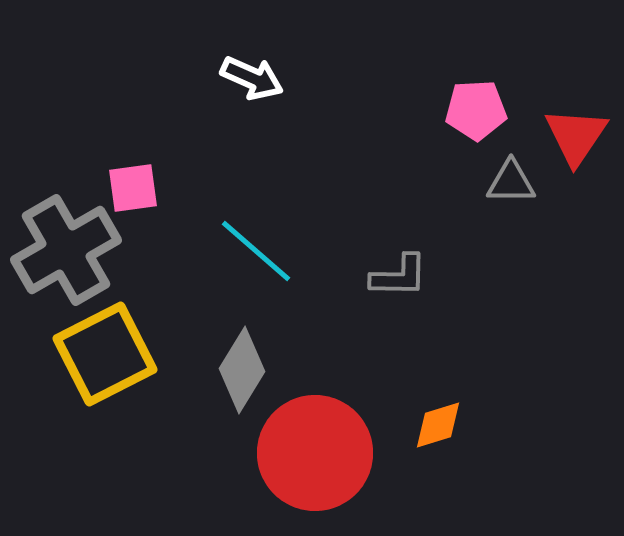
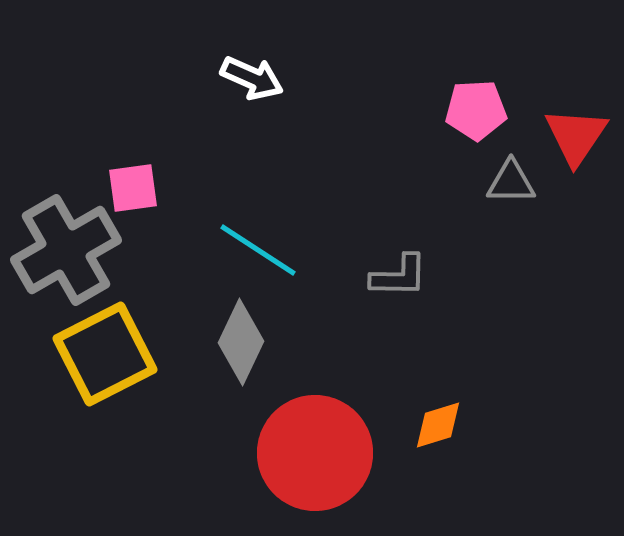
cyan line: moved 2 px right, 1 px up; rotated 8 degrees counterclockwise
gray diamond: moved 1 px left, 28 px up; rotated 6 degrees counterclockwise
